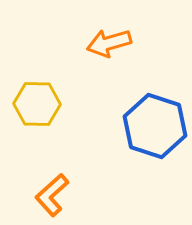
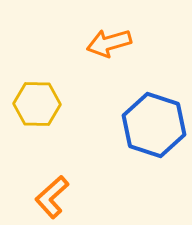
blue hexagon: moved 1 px left, 1 px up
orange L-shape: moved 2 px down
